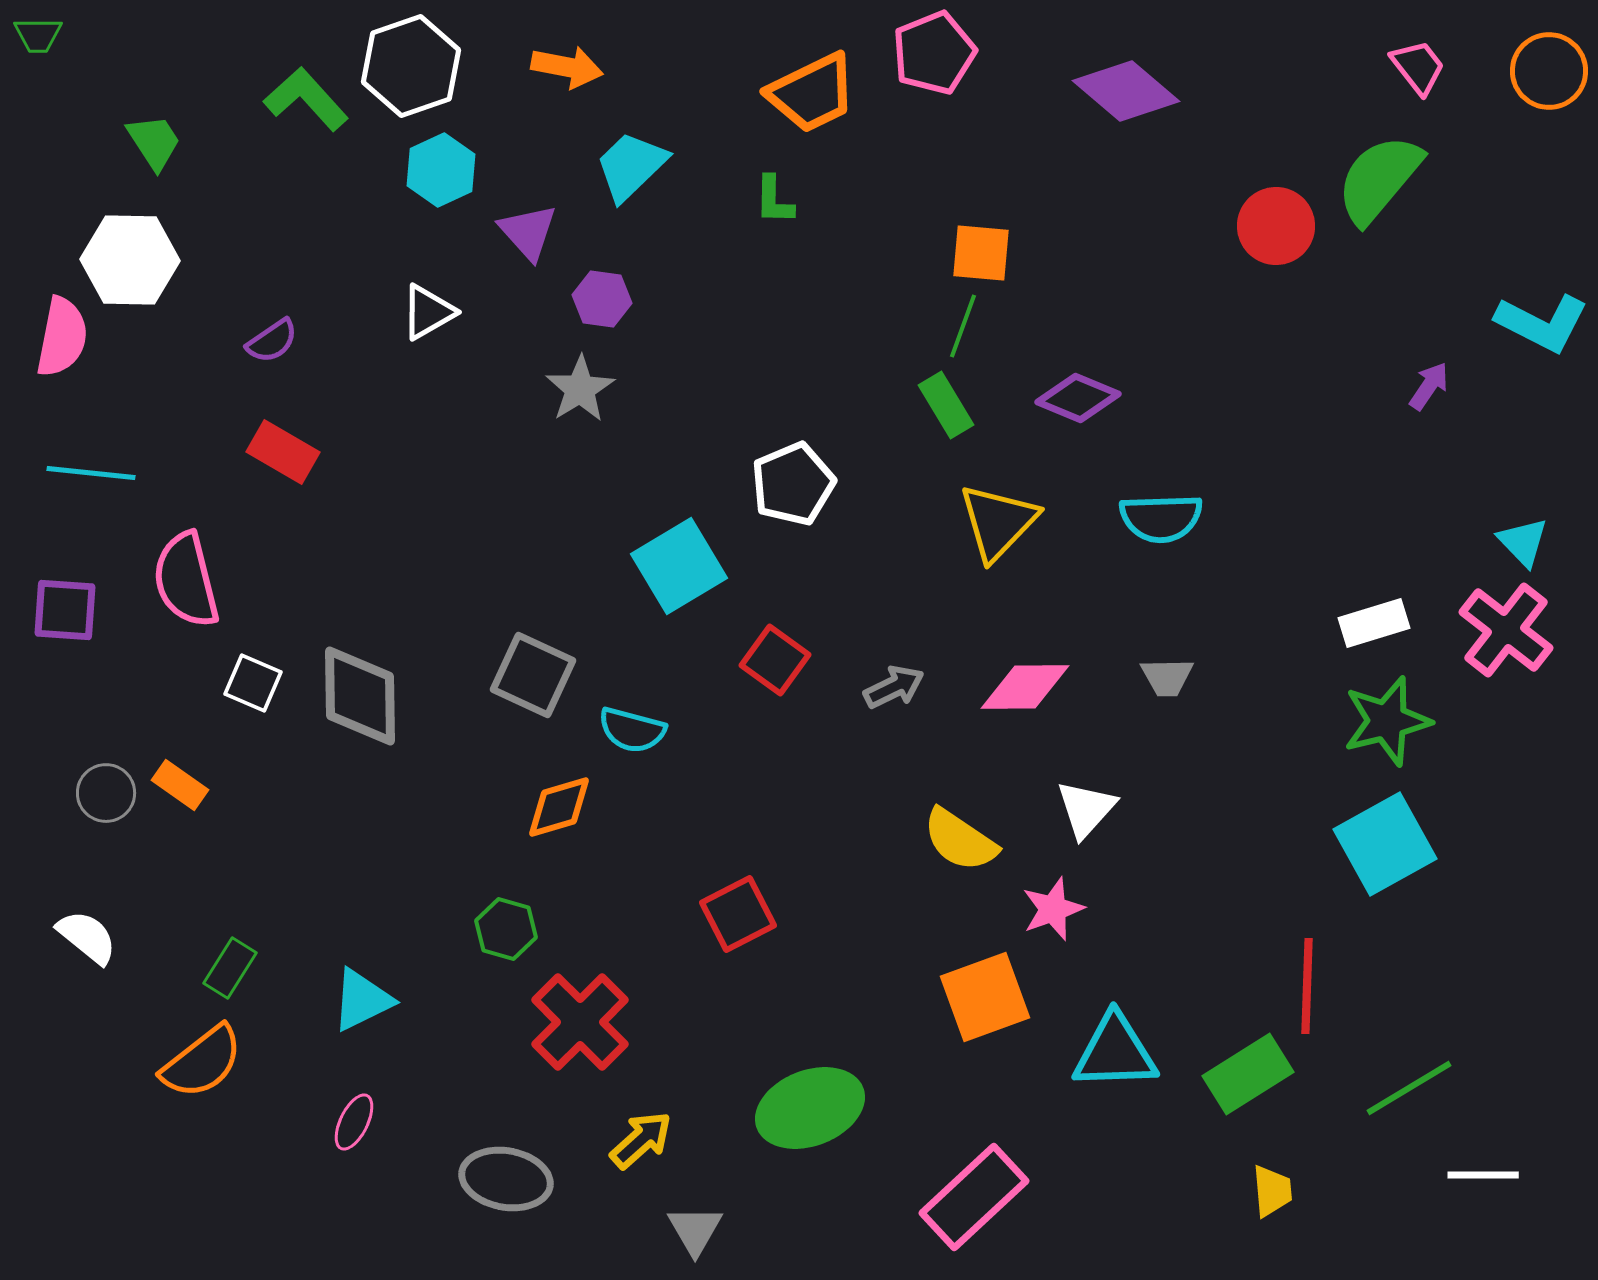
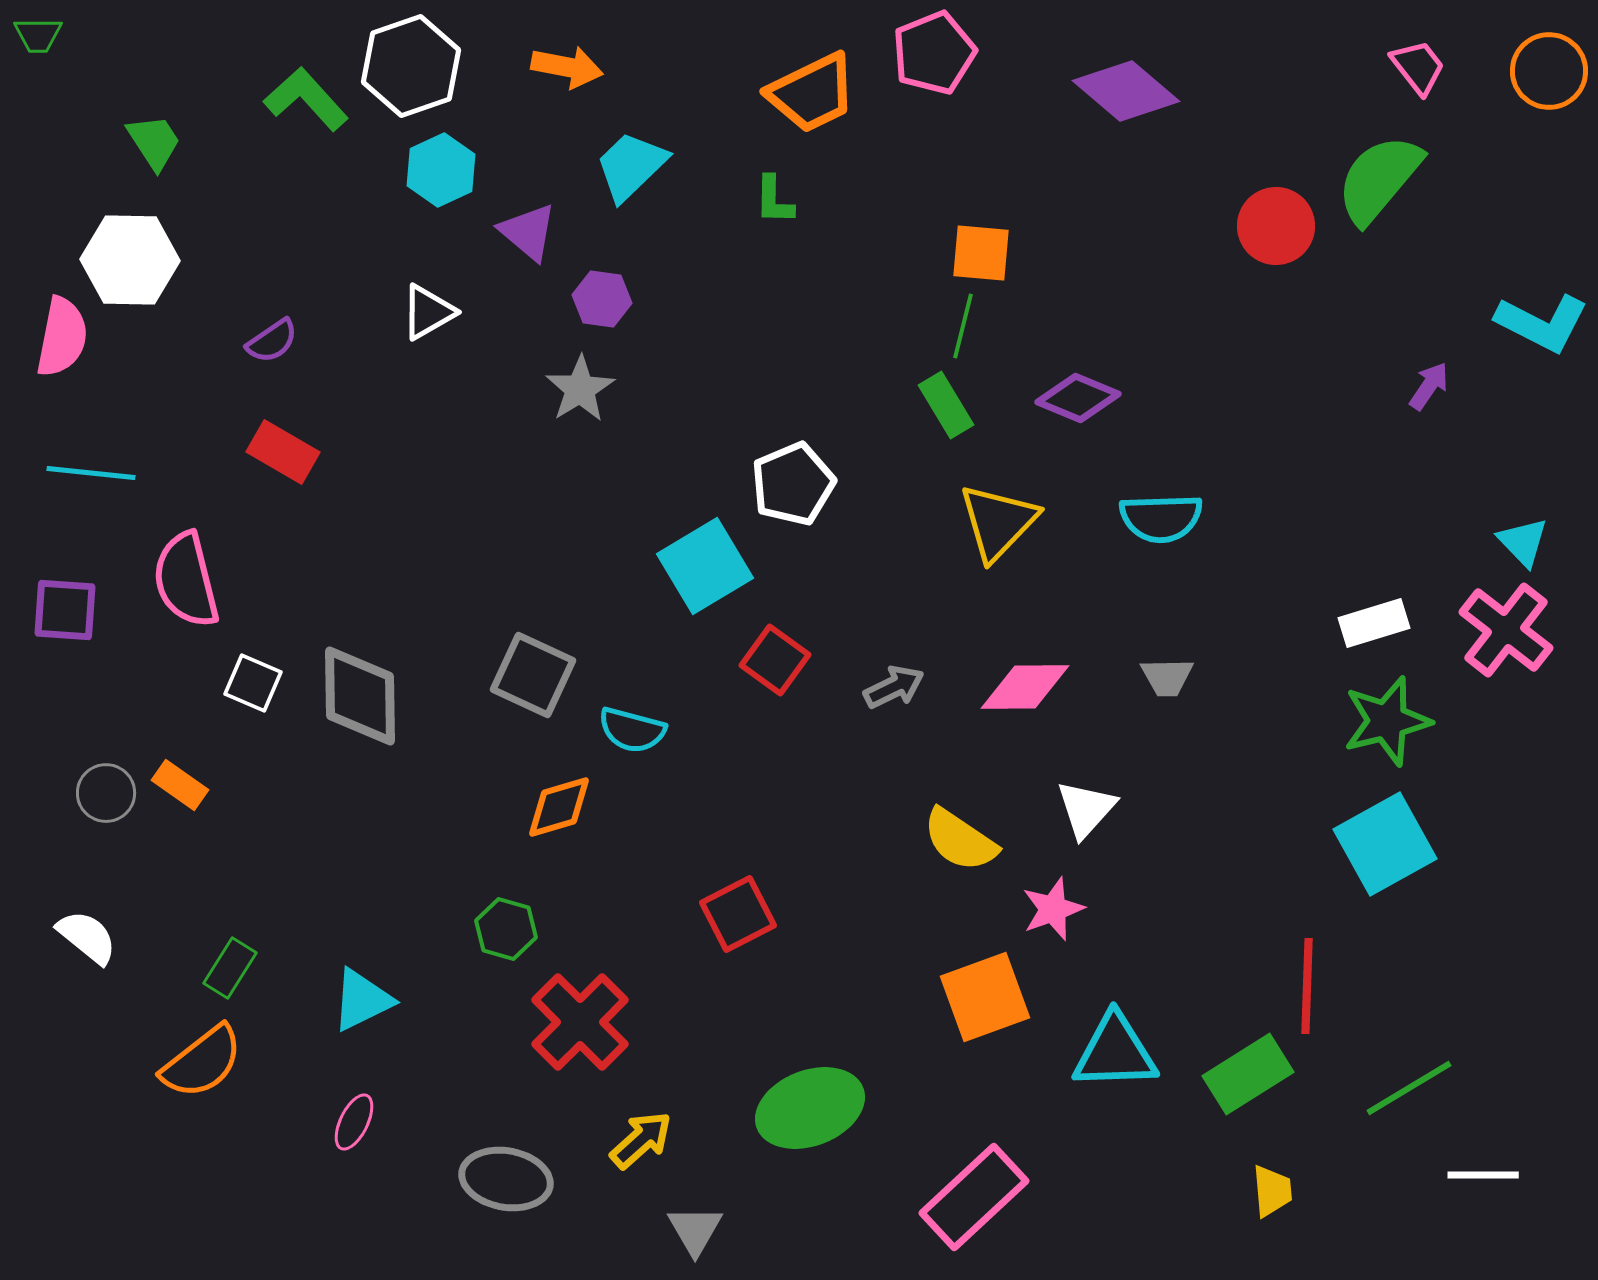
purple triangle at (528, 232): rotated 8 degrees counterclockwise
green line at (963, 326): rotated 6 degrees counterclockwise
cyan square at (679, 566): moved 26 px right
